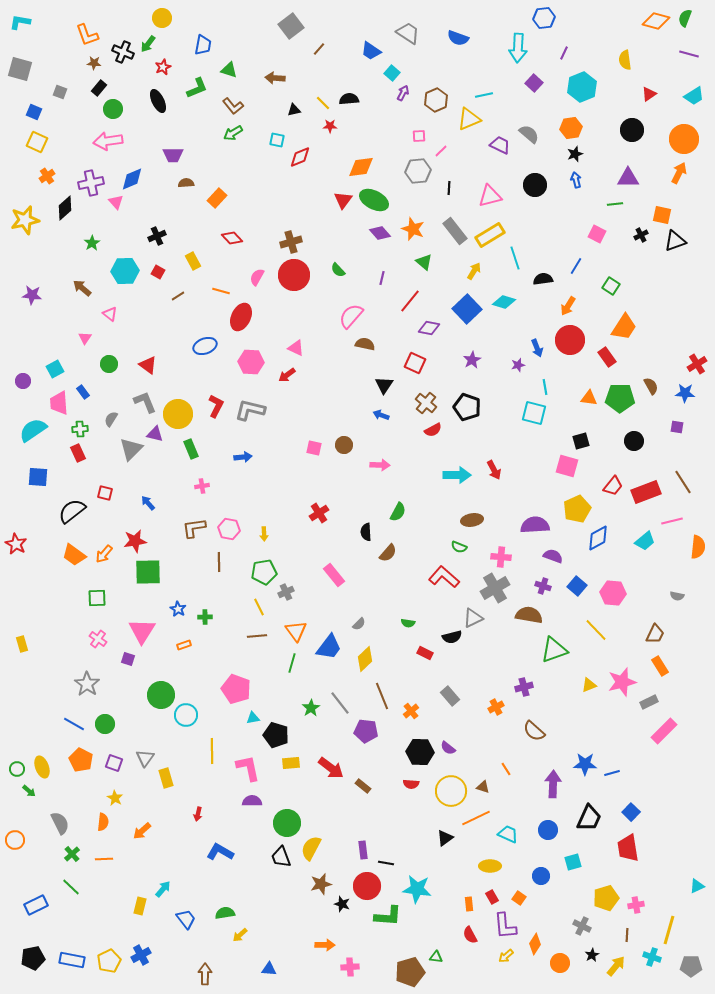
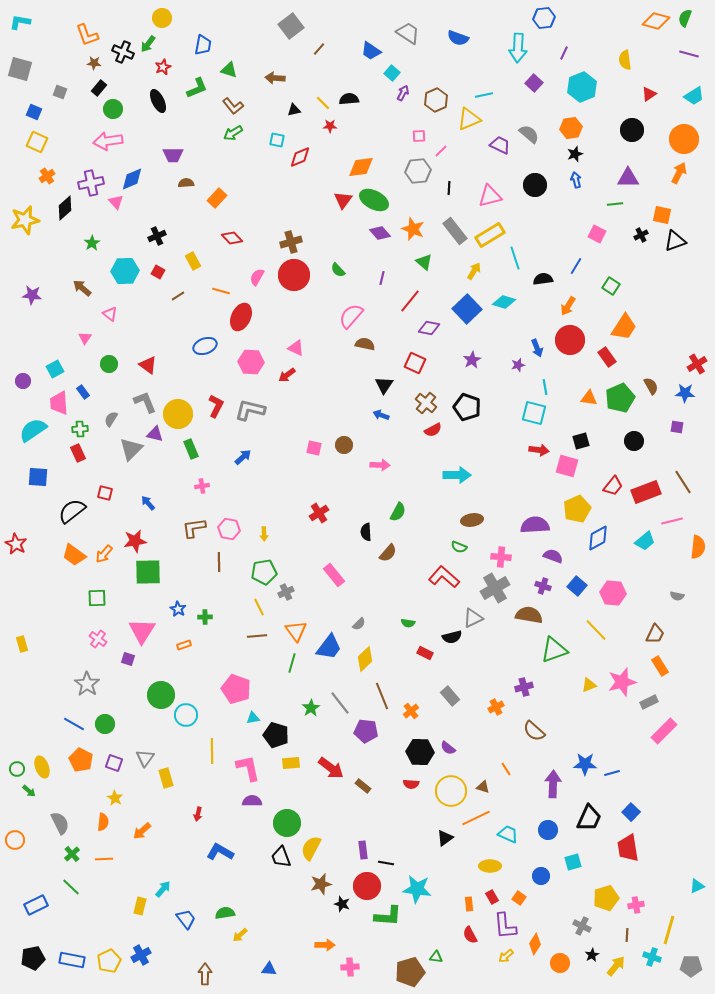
green pentagon at (620, 398): rotated 24 degrees counterclockwise
blue arrow at (243, 457): rotated 36 degrees counterclockwise
red arrow at (494, 470): moved 45 px right, 20 px up; rotated 54 degrees counterclockwise
